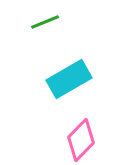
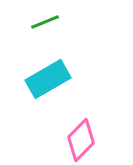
cyan rectangle: moved 21 px left
